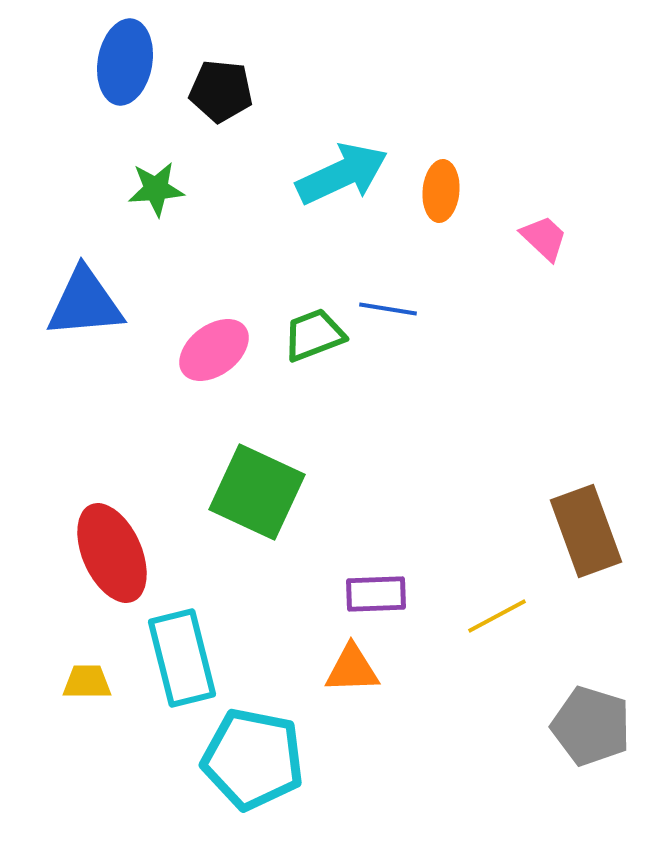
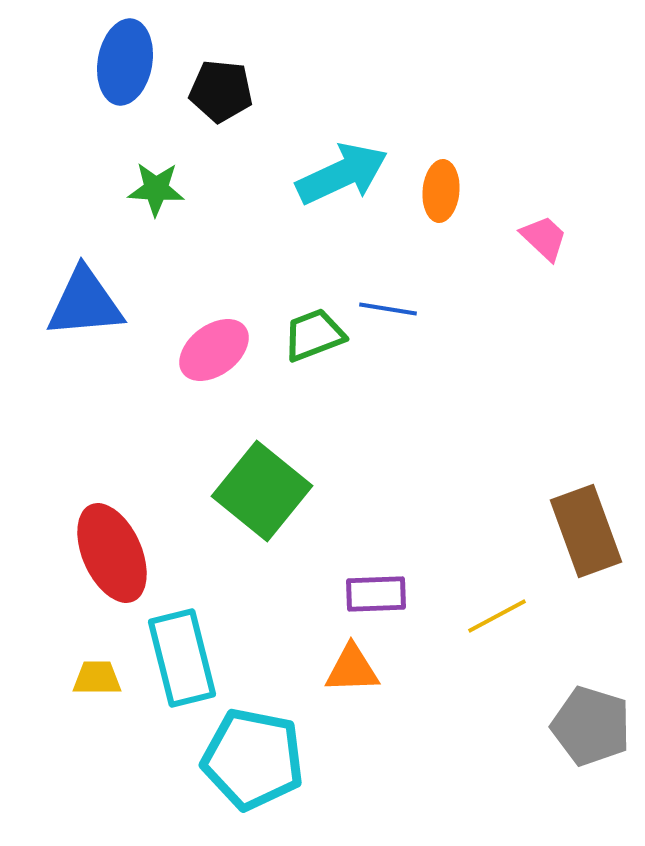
green star: rotated 8 degrees clockwise
green square: moved 5 px right, 1 px up; rotated 14 degrees clockwise
yellow trapezoid: moved 10 px right, 4 px up
